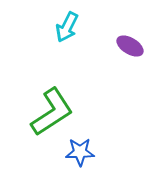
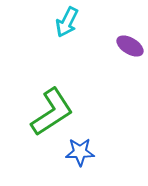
cyan arrow: moved 5 px up
